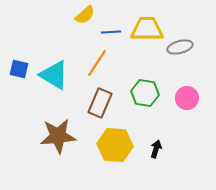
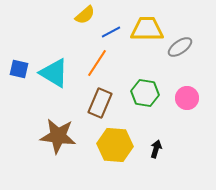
blue line: rotated 24 degrees counterclockwise
gray ellipse: rotated 20 degrees counterclockwise
cyan triangle: moved 2 px up
brown star: rotated 12 degrees clockwise
